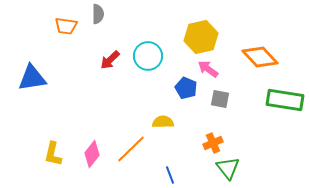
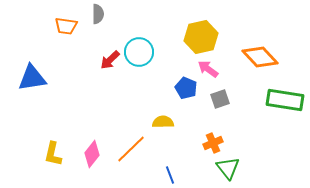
cyan circle: moved 9 px left, 4 px up
gray square: rotated 30 degrees counterclockwise
